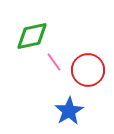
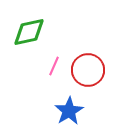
green diamond: moved 3 px left, 4 px up
pink line: moved 4 px down; rotated 60 degrees clockwise
